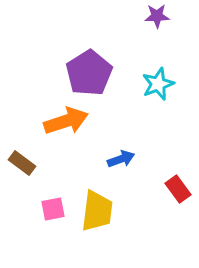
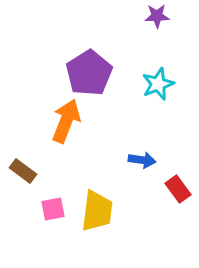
orange arrow: rotated 51 degrees counterclockwise
blue arrow: moved 21 px right, 1 px down; rotated 28 degrees clockwise
brown rectangle: moved 1 px right, 8 px down
